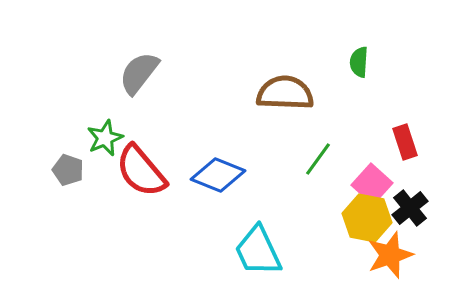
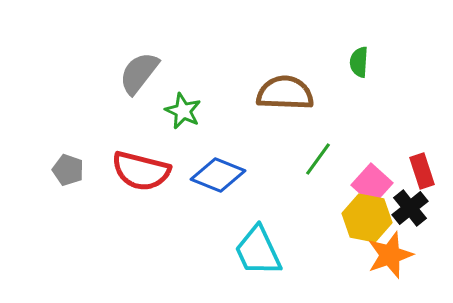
green star: moved 78 px right, 27 px up; rotated 24 degrees counterclockwise
red rectangle: moved 17 px right, 29 px down
red semicircle: rotated 36 degrees counterclockwise
